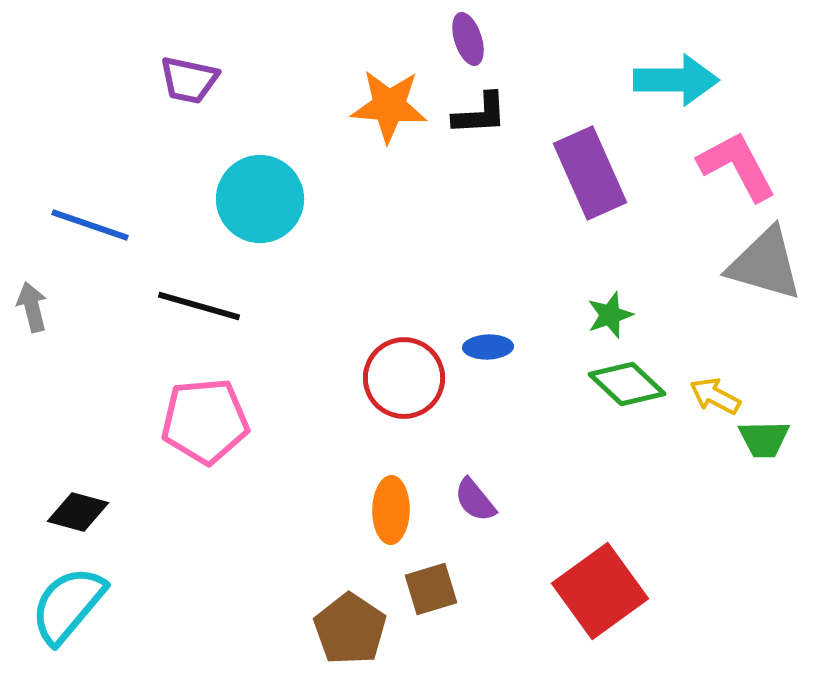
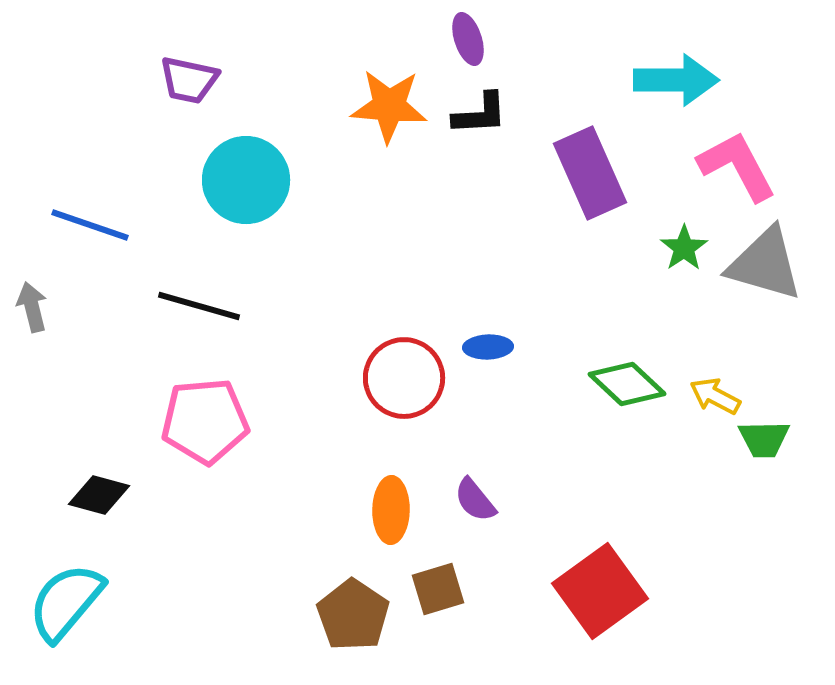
cyan circle: moved 14 px left, 19 px up
green star: moved 74 px right, 67 px up; rotated 15 degrees counterclockwise
black diamond: moved 21 px right, 17 px up
brown square: moved 7 px right
cyan semicircle: moved 2 px left, 3 px up
brown pentagon: moved 3 px right, 14 px up
